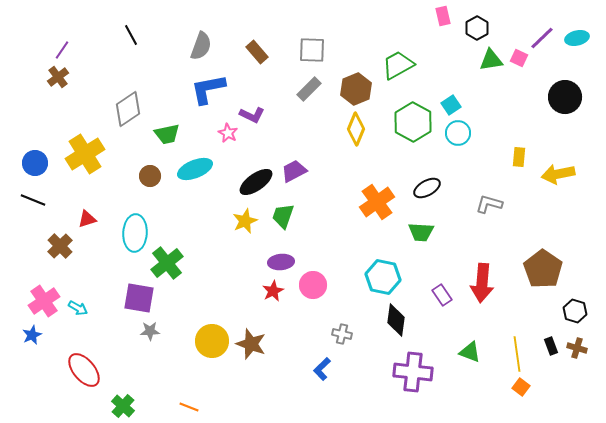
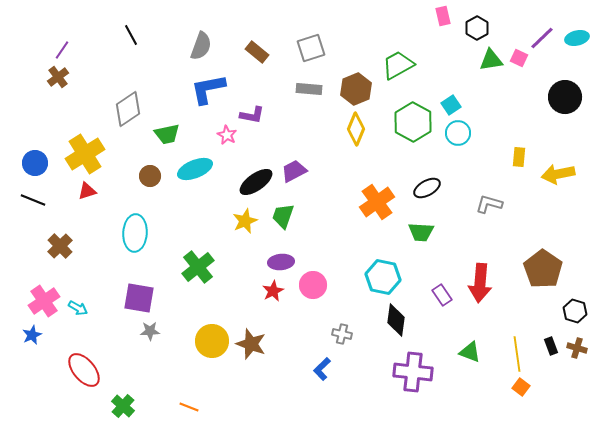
gray square at (312, 50): moved 1 px left, 2 px up; rotated 20 degrees counterclockwise
brown rectangle at (257, 52): rotated 10 degrees counterclockwise
gray rectangle at (309, 89): rotated 50 degrees clockwise
purple L-shape at (252, 115): rotated 15 degrees counterclockwise
pink star at (228, 133): moved 1 px left, 2 px down
red triangle at (87, 219): moved 28 px up
green cross at (167, 263): moved 31 px right, 4 px down
red arrow at (482, 283): moved 2 px left
